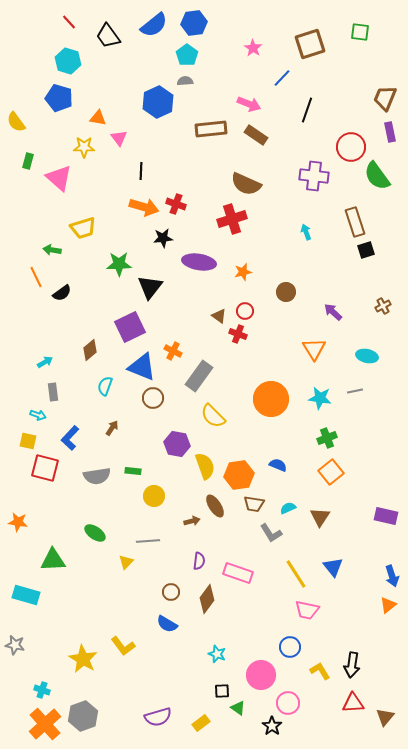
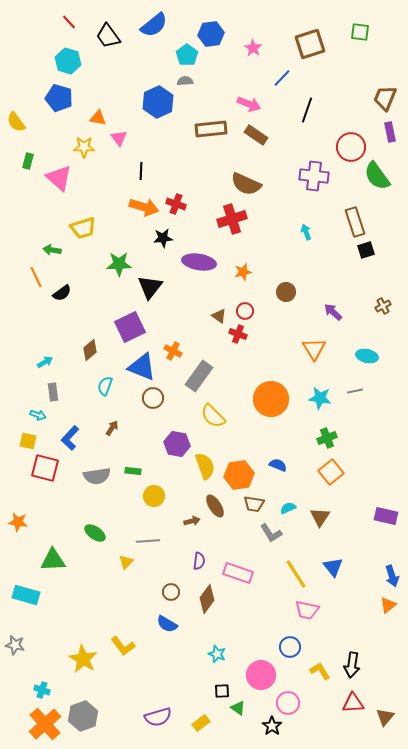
blue hexagon at (194, 23): moved 17 px right, 11 px down
